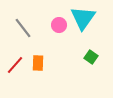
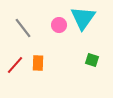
green square: moved 1 px right, 3 px down; rotated 16 degrees counterclockwise
